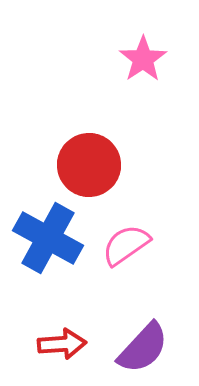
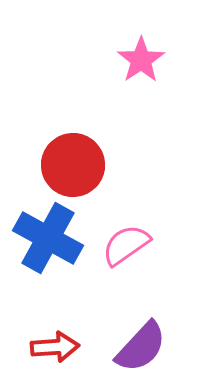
pink star: moved 2 px left, 1 px down
red circle: moved 16 px left
red arrow: moved 7 px left, 3 px down
purple semicircle: moved 2 px left, 1 px up
